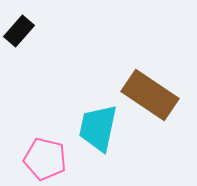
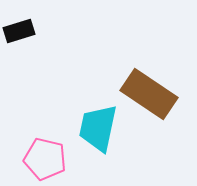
black rectangle: rotated 32 degrees clockwise
brown rectangle: moved 1 px left, 1 px up
